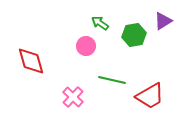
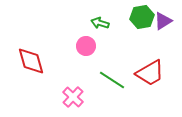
green arrow: rotated 18 degrees counterclockwise
green hexagon: moved 8 px right, 18 px up
green line: rotated 20 degrees clockwise
red trapezoid: moved 23 px up
